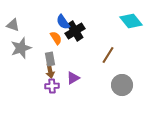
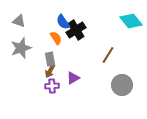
gray triangle: moved 6 px right, 4 px up
black cross: moved 1 px right, 1 px up
brown arrow: rotated 40 degrees clockwise
